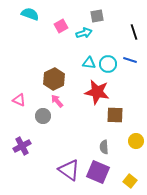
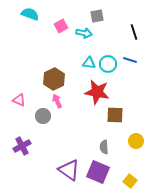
cyan arrow: rotated 28 degrees clockwise
pink arrow: rotated 16 degrees clockwise
